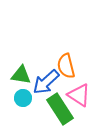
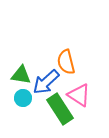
orange semicircle: moved 4 px up
